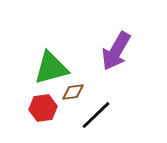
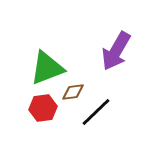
green triangle: moved 4 px left; rotated 6 degrees counterclockwise
black line: moved 3 px up
